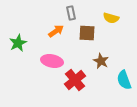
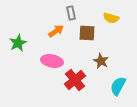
cyan semicircle: moved 6 px left, 6 px down; rotated 48 degrees clockwise
